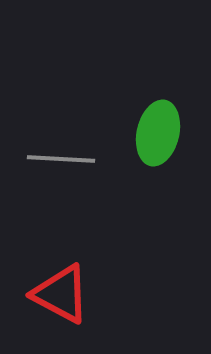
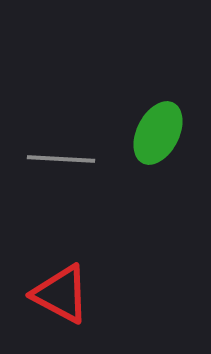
green ellipse: rotated 14 degrees clockwise
